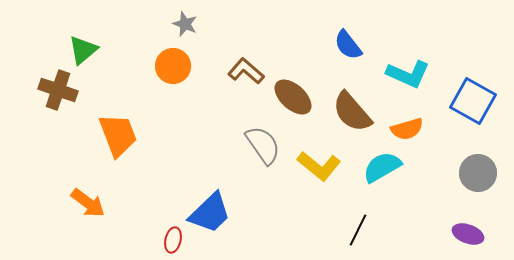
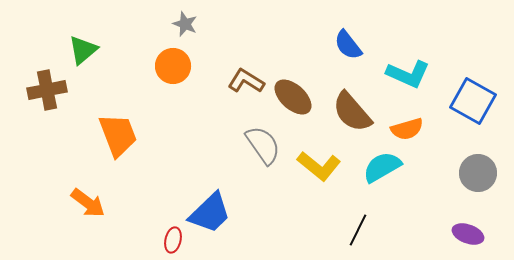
brown L-shape: moved 10 px down; rotated 9 degrees counterclockwise
brown cross: moved 11 px left; rotated 30 degrees counterclockwise
